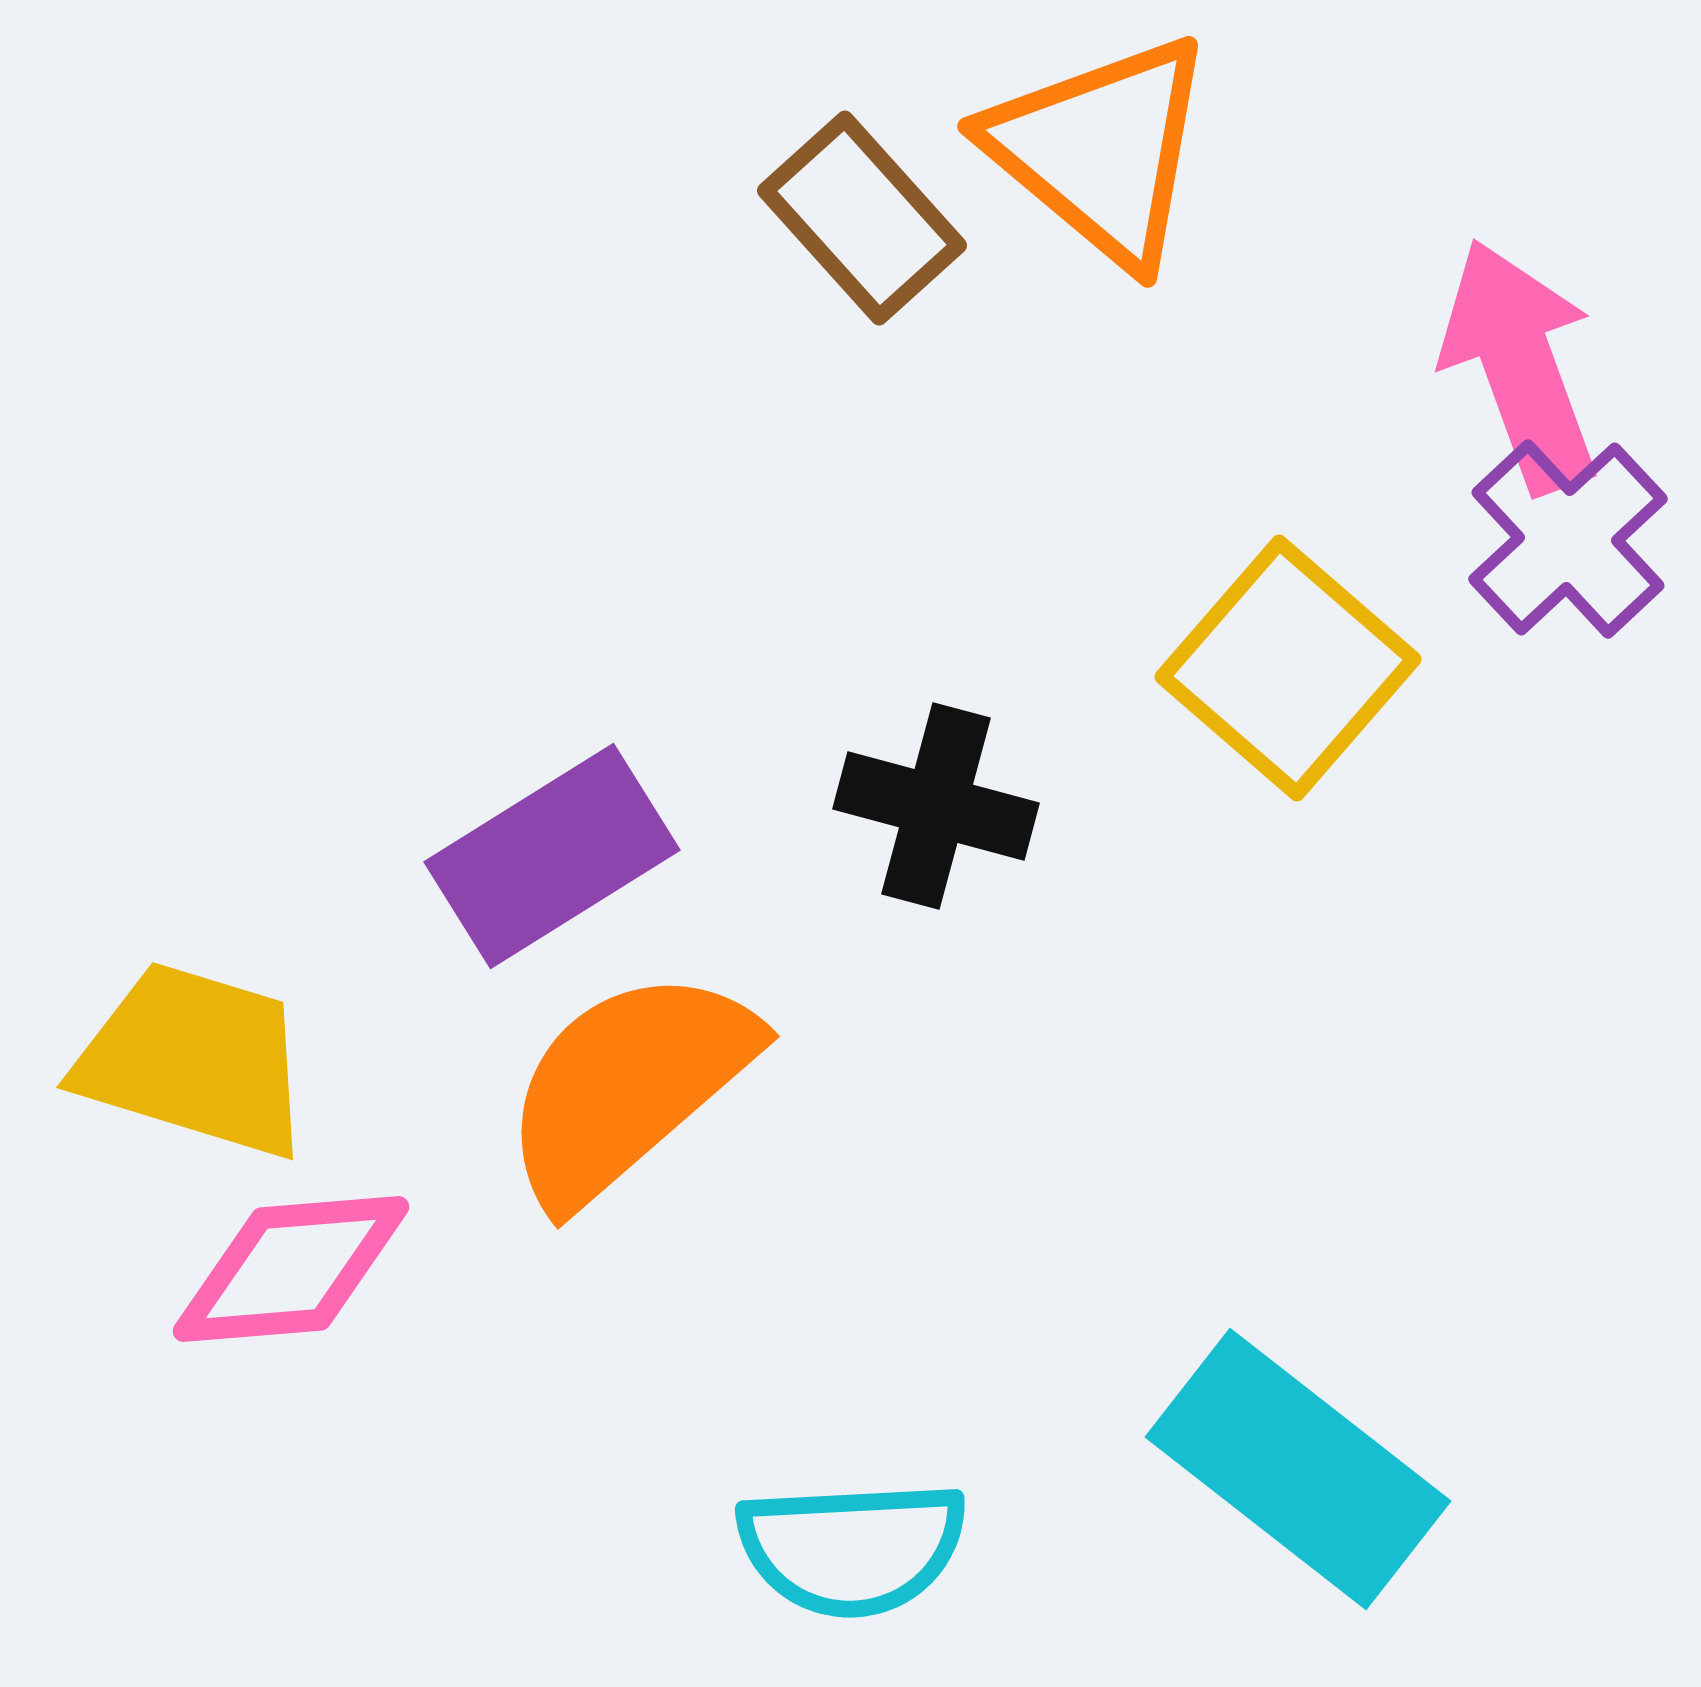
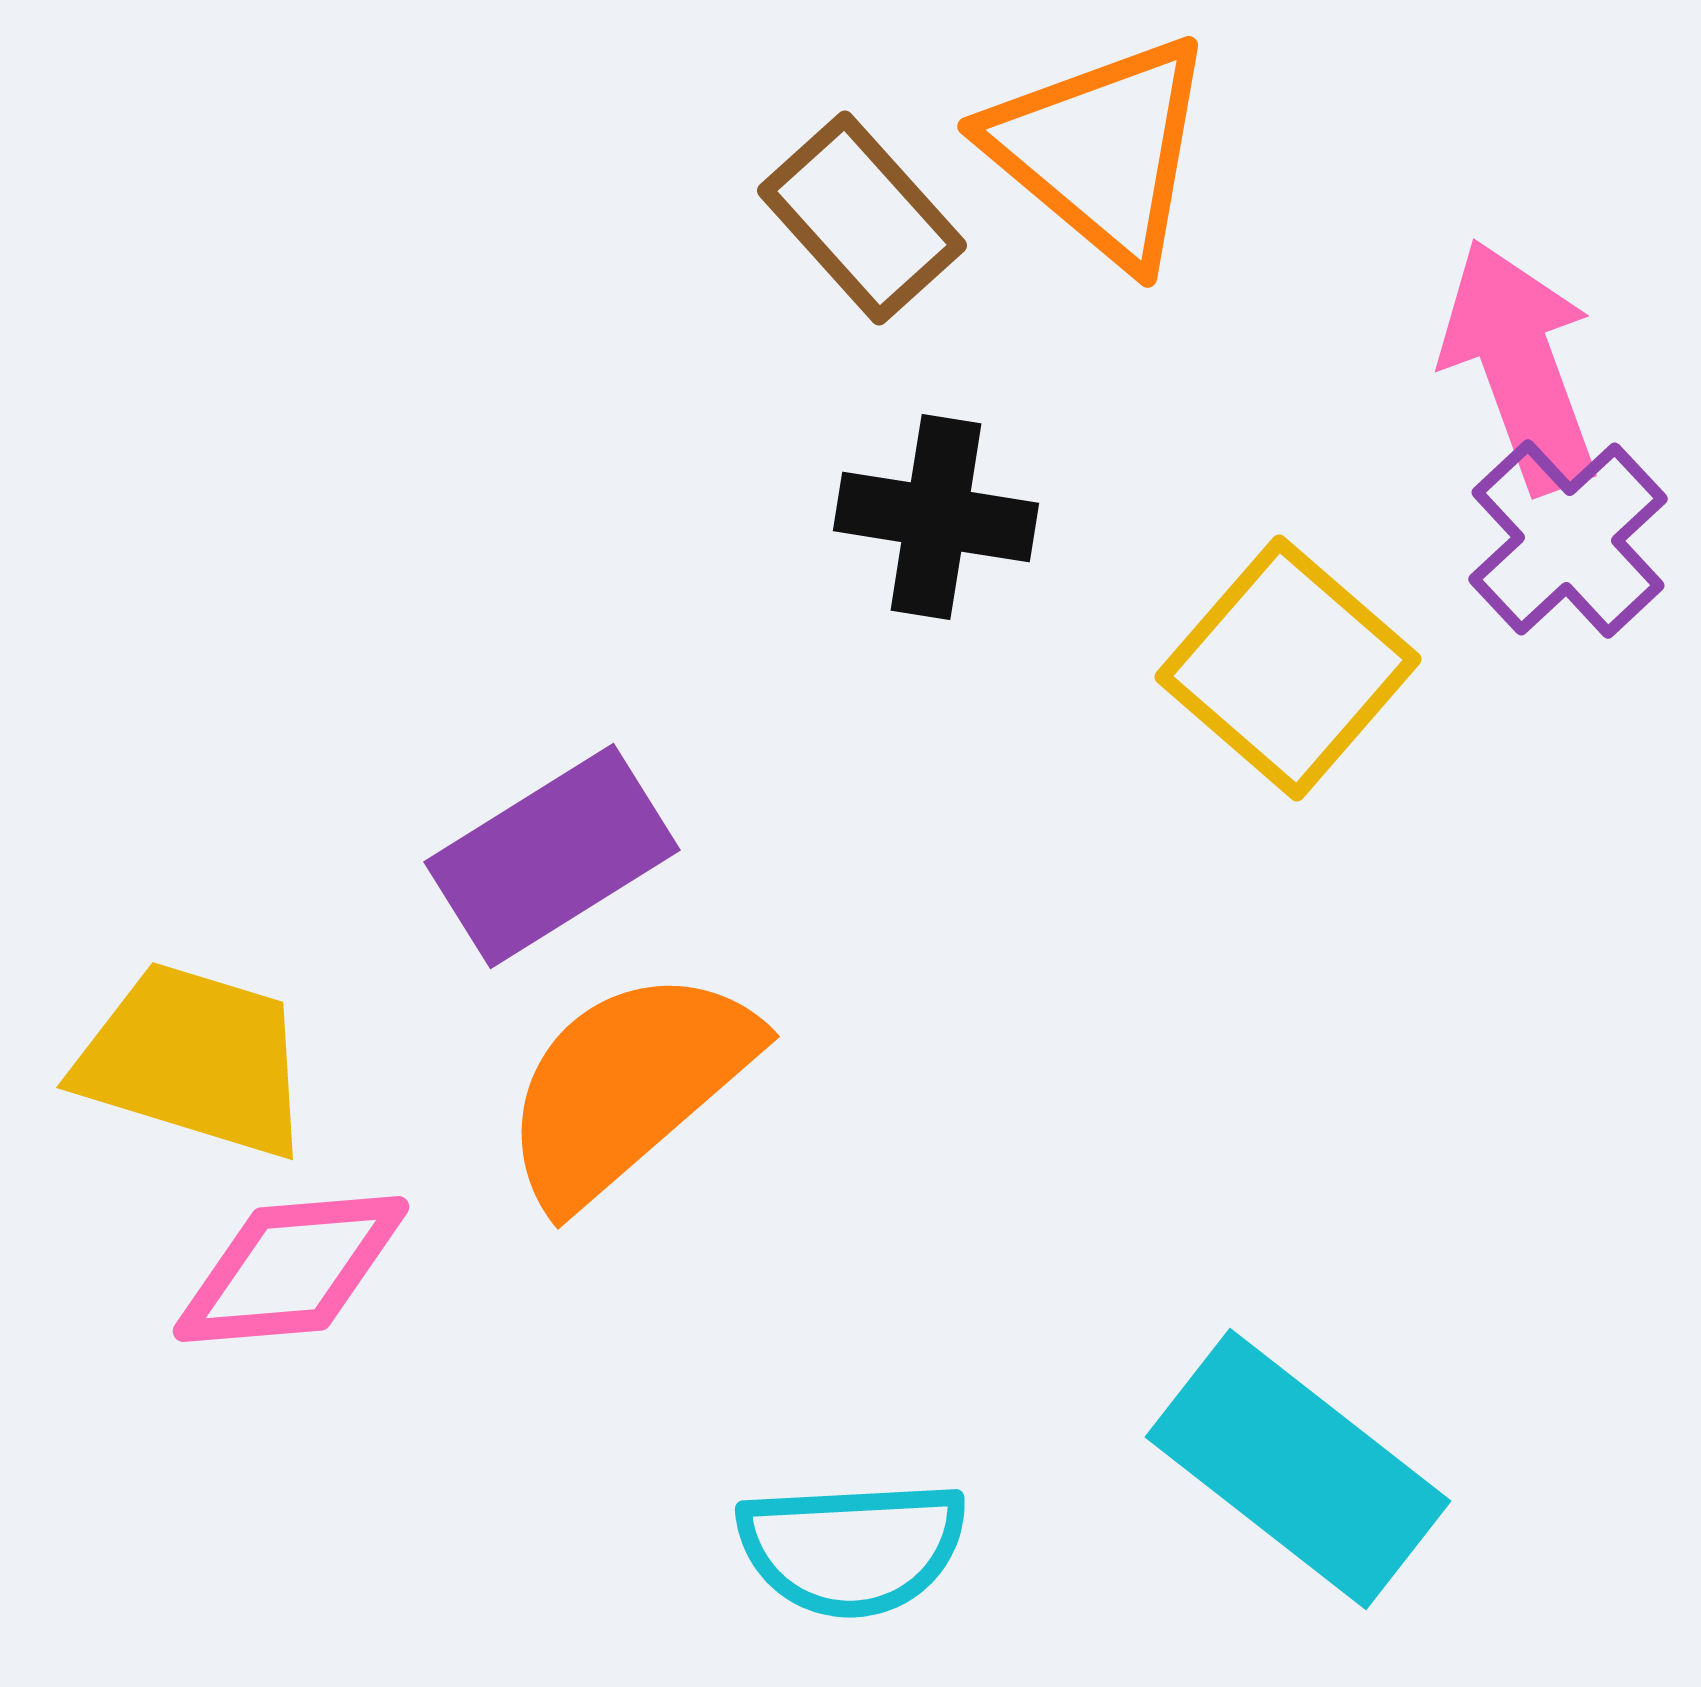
black cross: moved 289 px up; rotated 6 degrees counterclockwise
